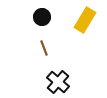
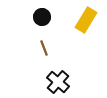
yellow rectangle: moved 1 px right
